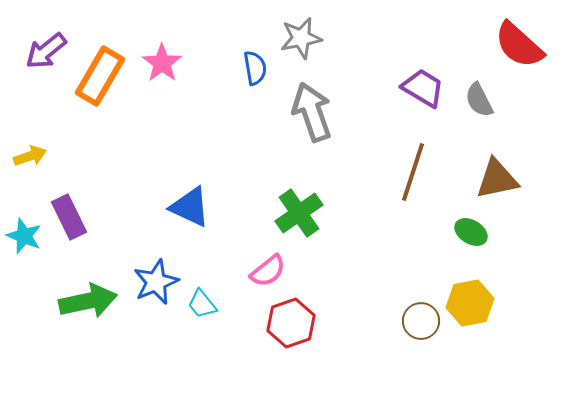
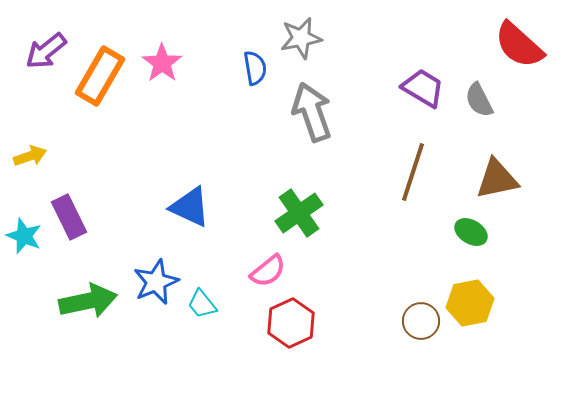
red hexagon: rotated 6 degrees counterclockwise
